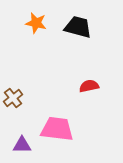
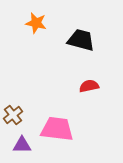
black trapezoid: moved 3 px right, 13 px down
brown cross: moved 17 px down
